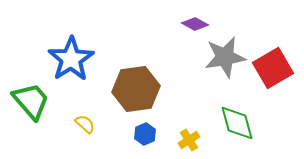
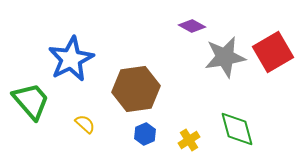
purple diamond: moved 3 px left, 2 px down
blue star: rotated 6 degrees clockwise
red square: moved 16 px up
green diamond: moved 6 px down
